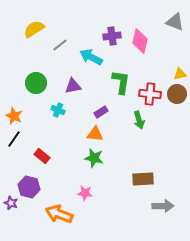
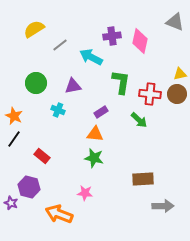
green arrow: rotated 30 degrees counterclockwise
